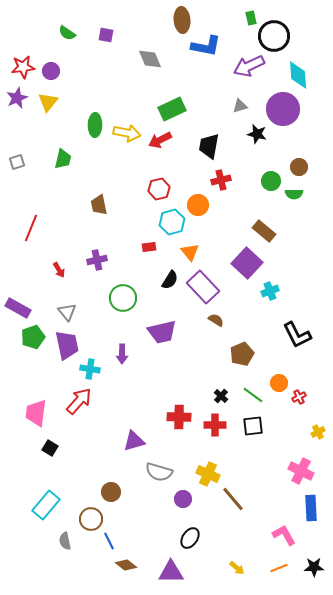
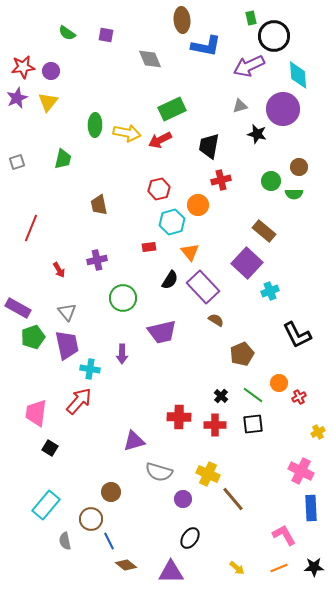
black square at (253, 426): moved 2 px up
